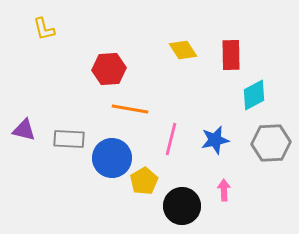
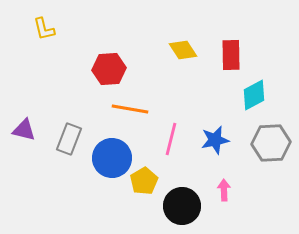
gray rectangle: rotated 72 degrees counterclockwise
